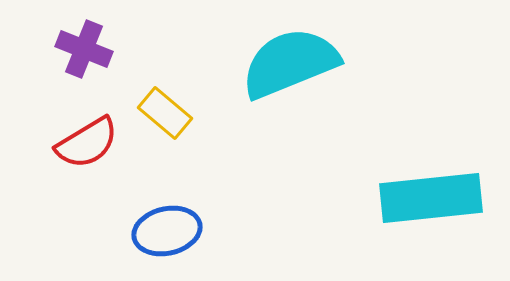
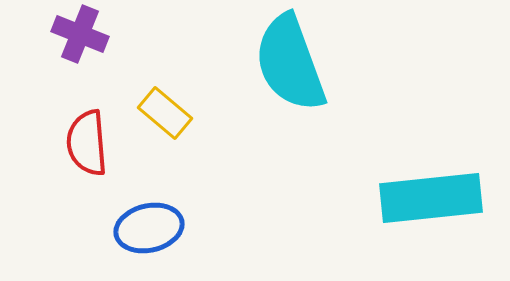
purple cross: moved 4 px left, 15 px up
cyan semicircle: rotated 88 degrees counterclockwise
red semicircle: rotated 116 degrees clockwise
blue ellipse: moved 18 px left, 3 px up
